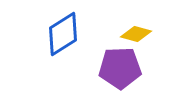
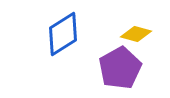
purple pentagon: rotated 27 degrees counterclockwise
